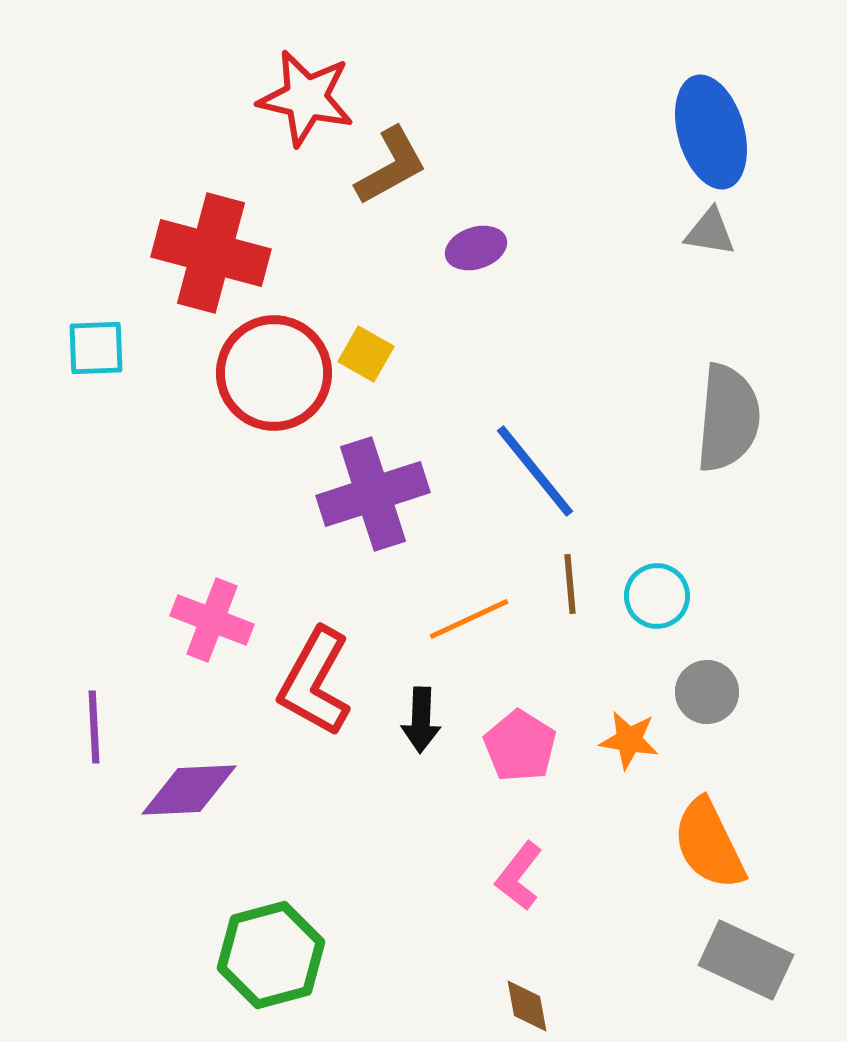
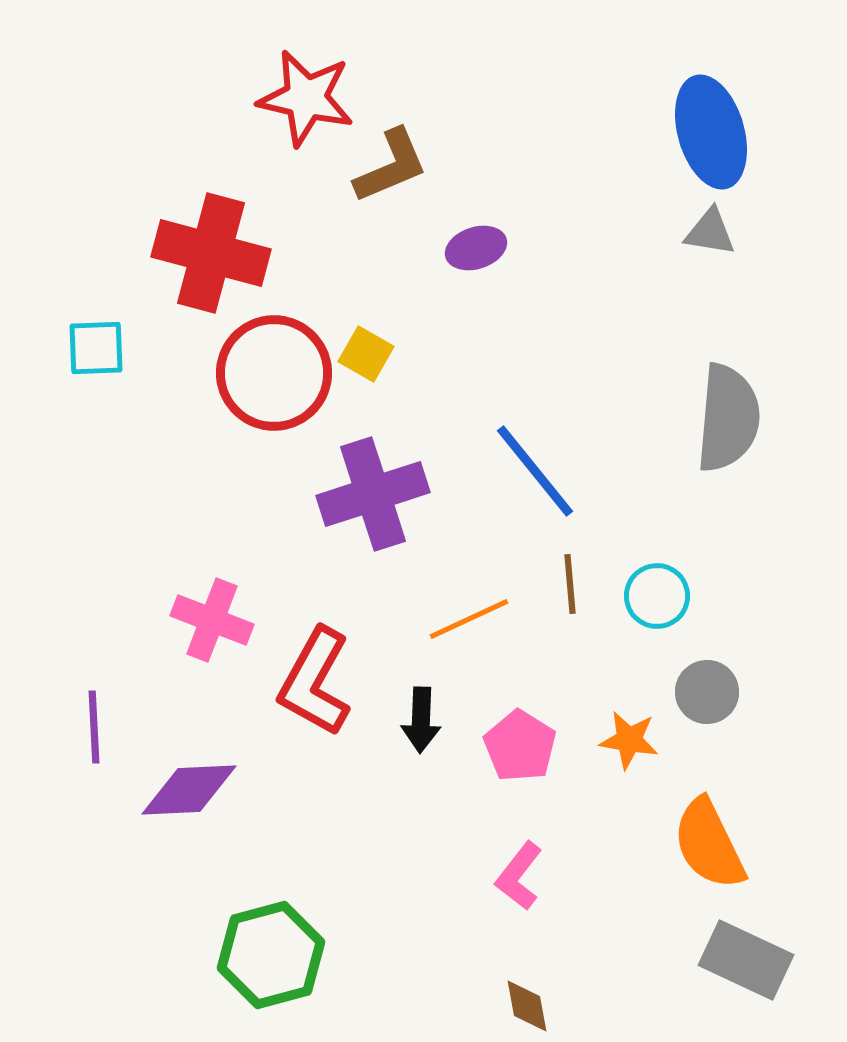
brown L-shape: rotated 6 degrees clockwise
